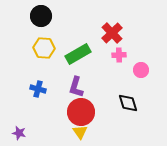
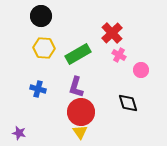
pink cross: rotated 32 degrees clockwise
